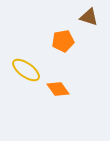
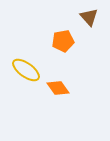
brown triangle: rotated 30 degrees clockwise
orange diamond: moved 1 px up
